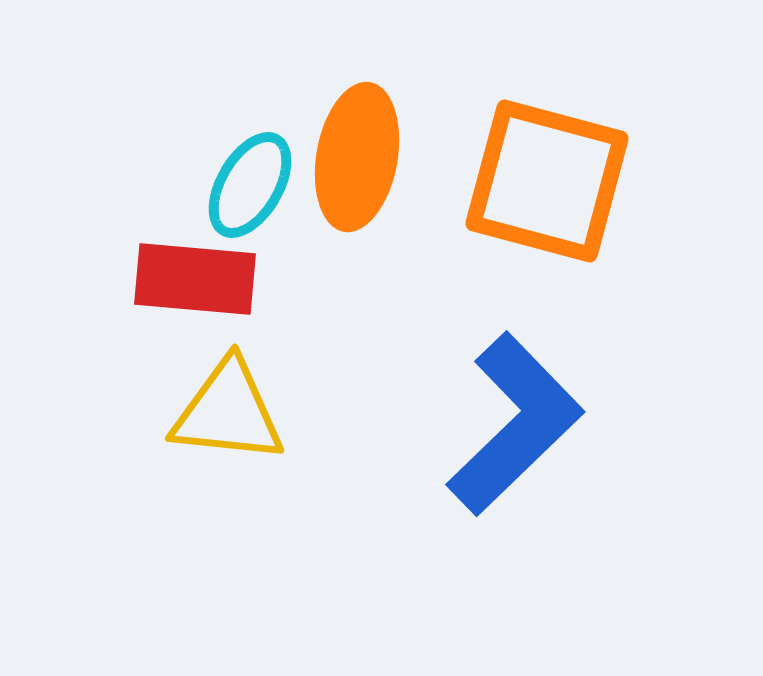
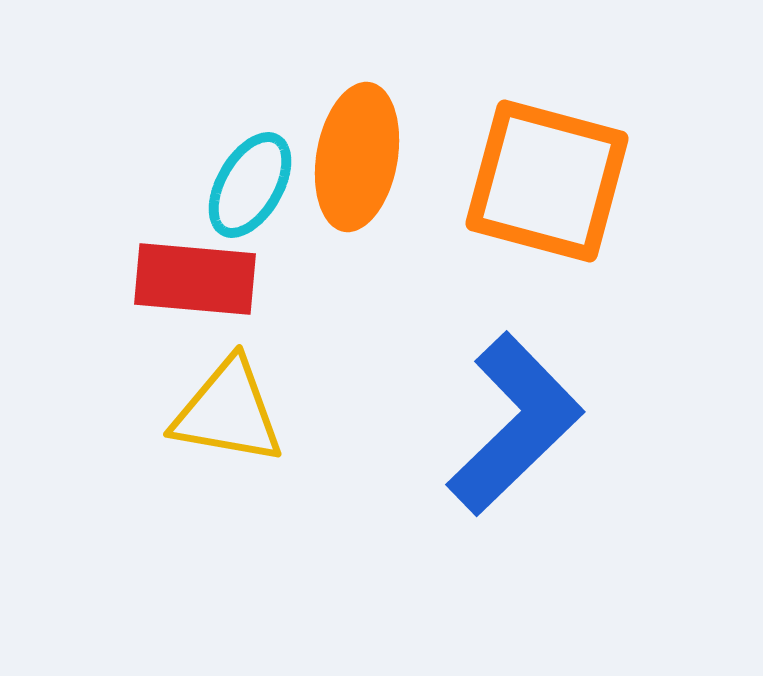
yellow triangle: rotated 4 degrees clockwise
